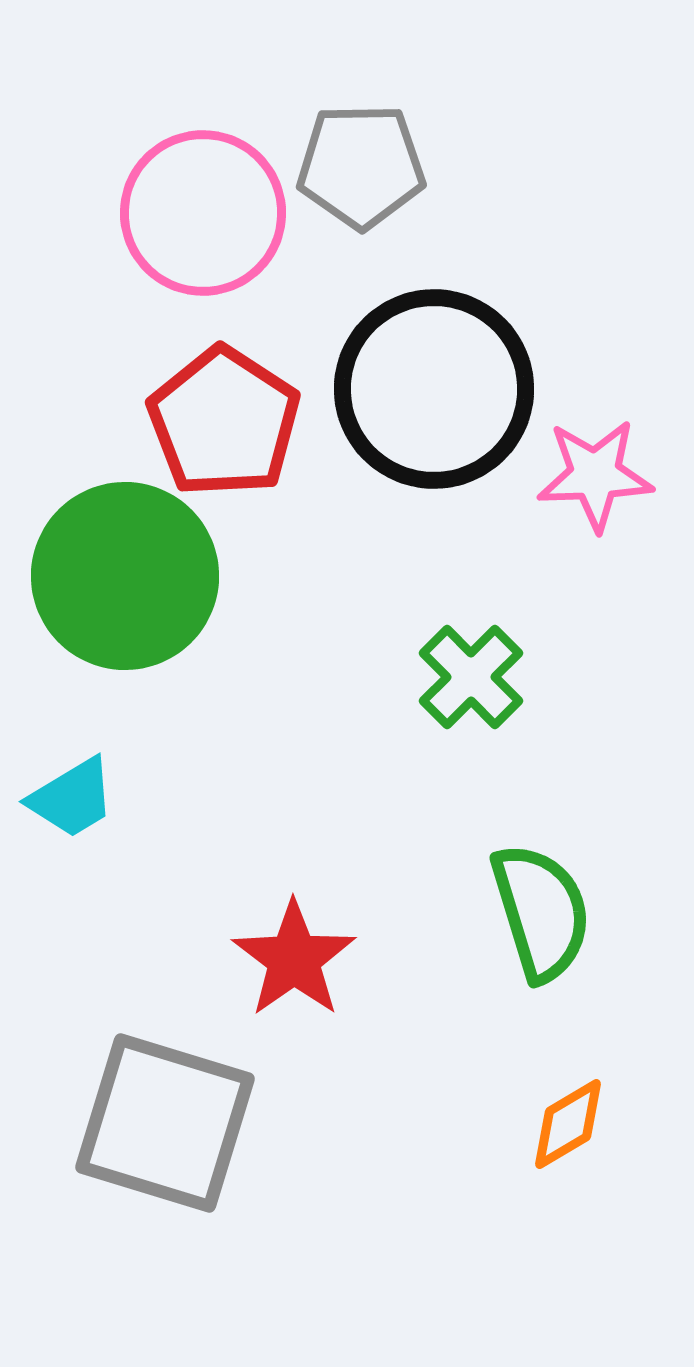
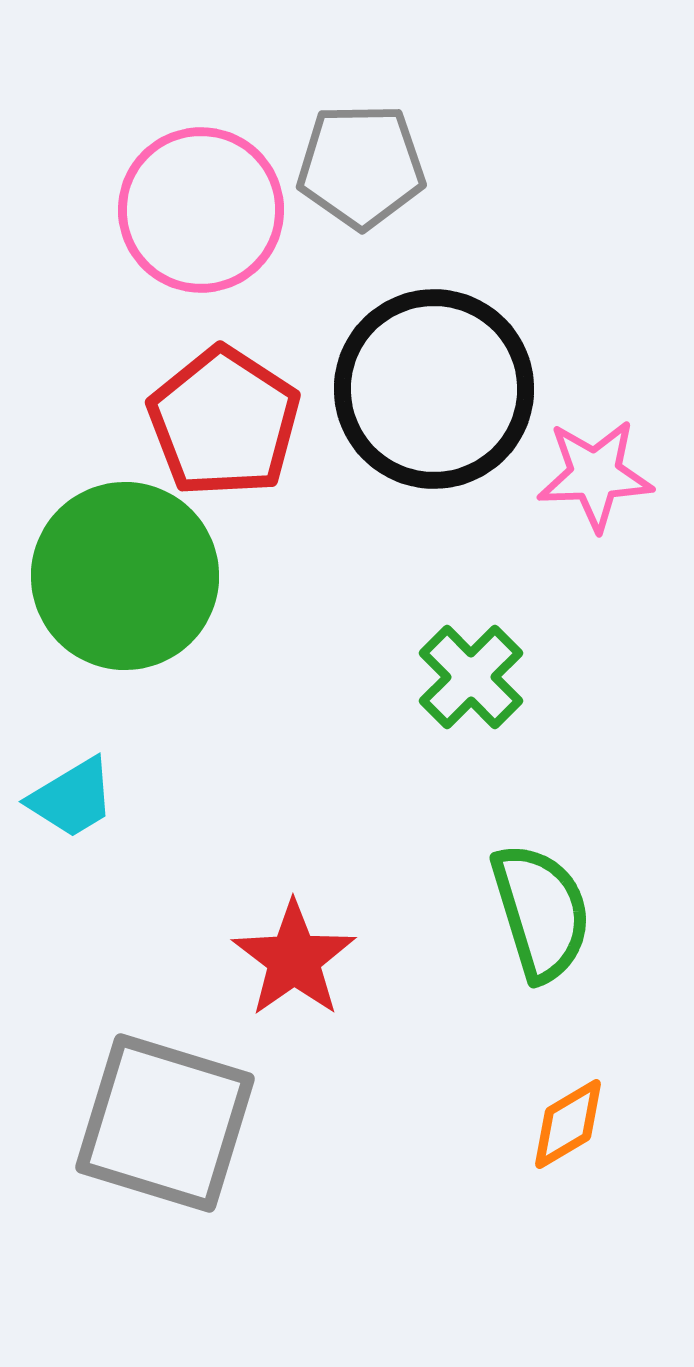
pink circle: moved 2 px left, 3 px up
